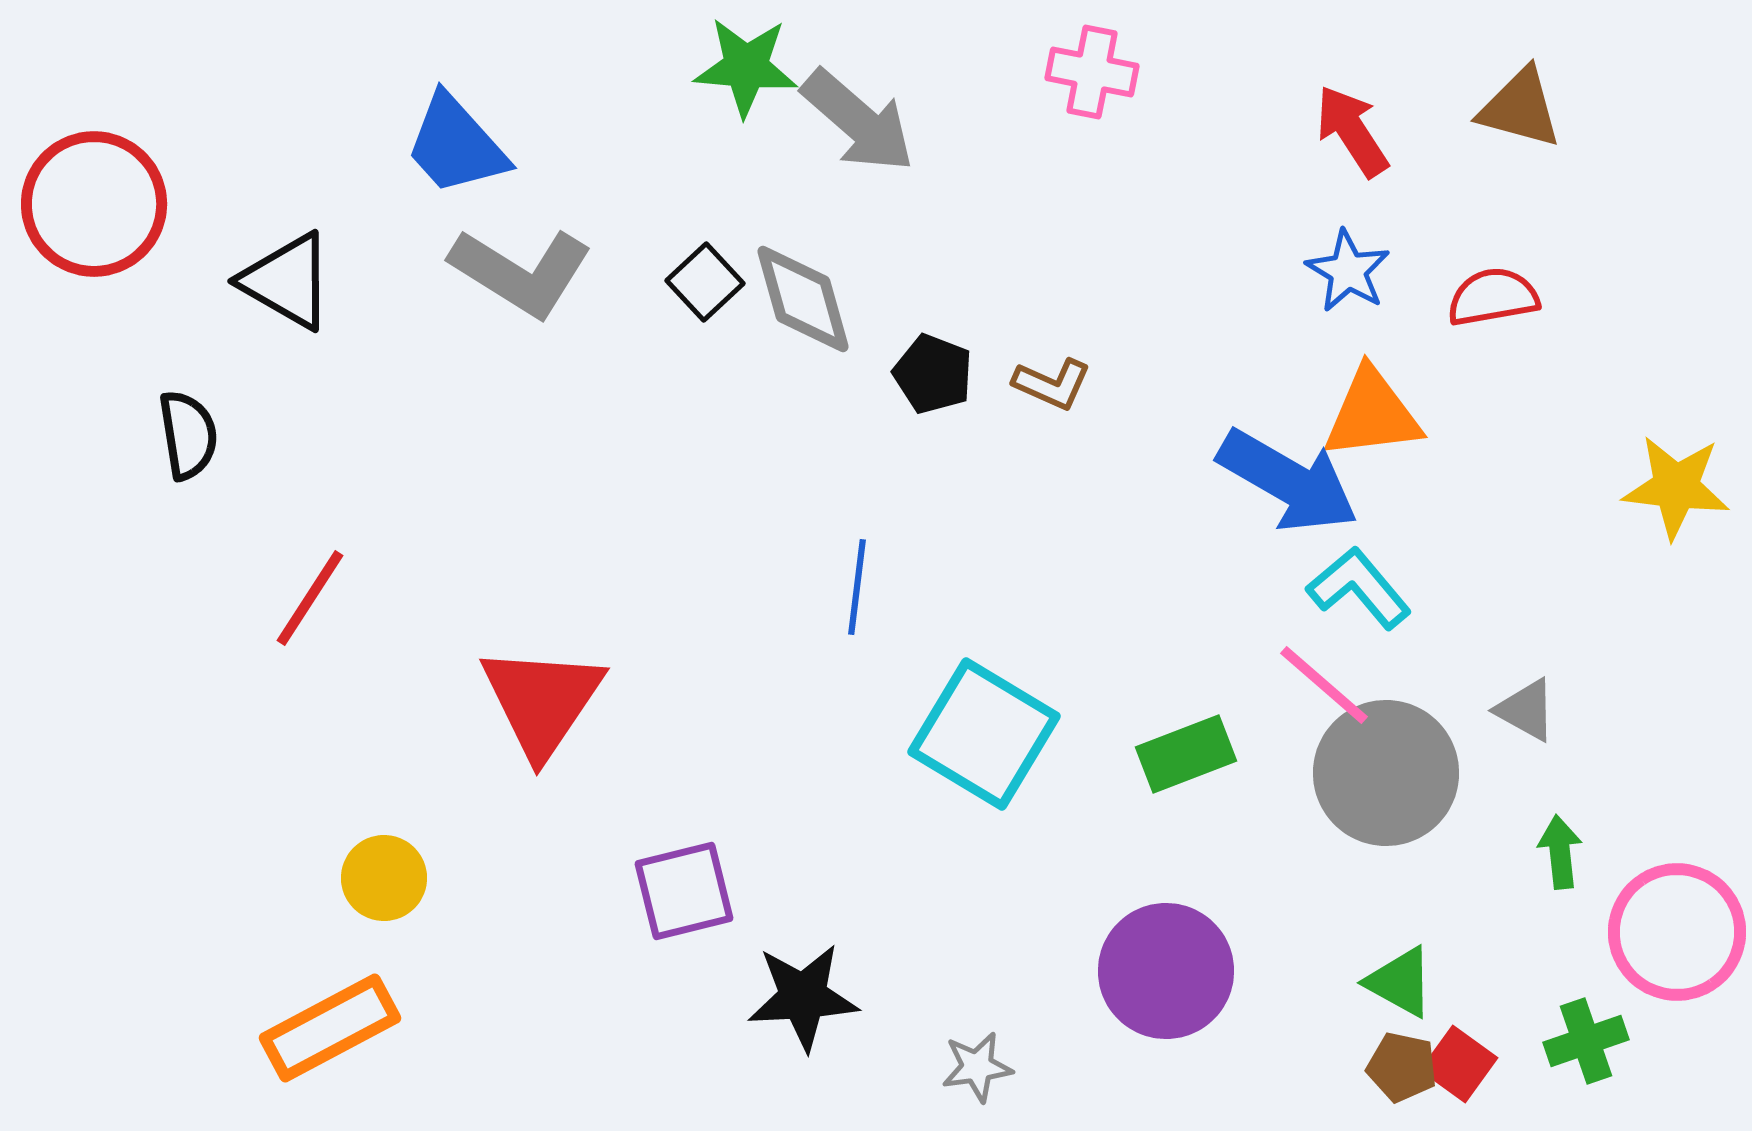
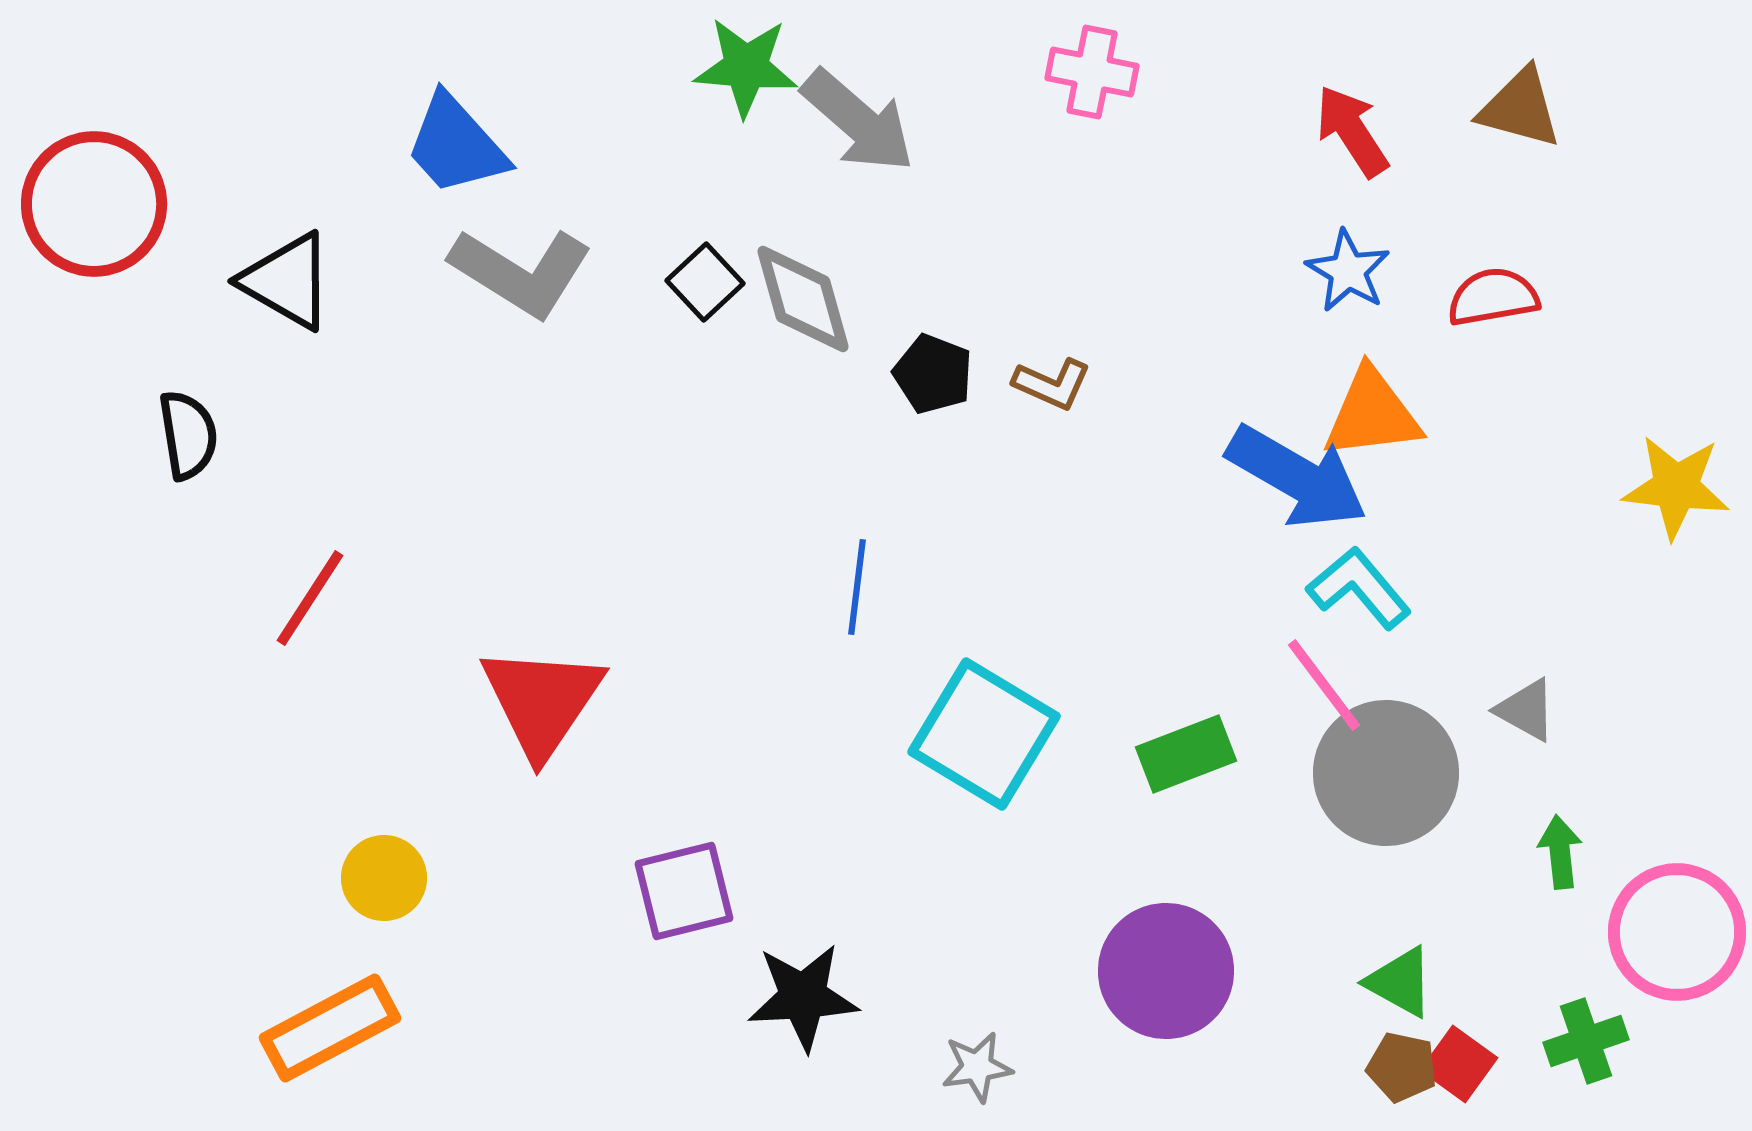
blue arrow: moved 9 px right, 4 px up
pink line: rotated 12 degrees clockwise
